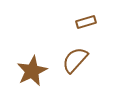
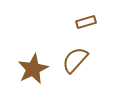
brown star: moved 1 px right, 2 px up
